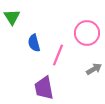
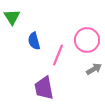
pink circle: moved 7 px down
blue semicircle: moved 2 px up
